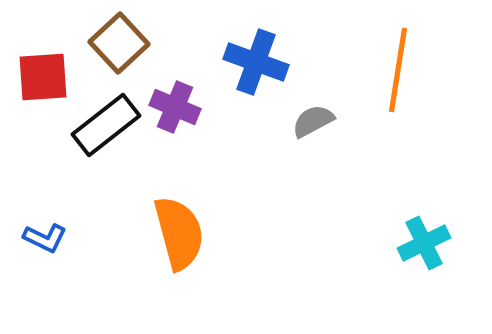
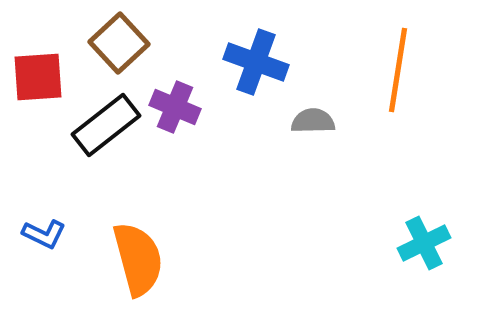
red square: moved 5 px left
gray semicircle: rotated 27 degrees clockwise
orange semicircle: moved 41 px left, 26 px down
blue L-shape: moved 1 px left, 4 px up
